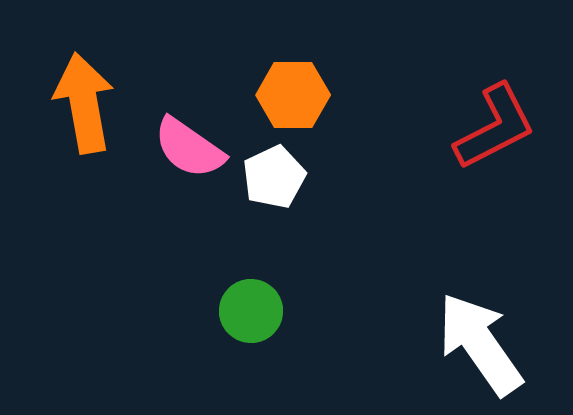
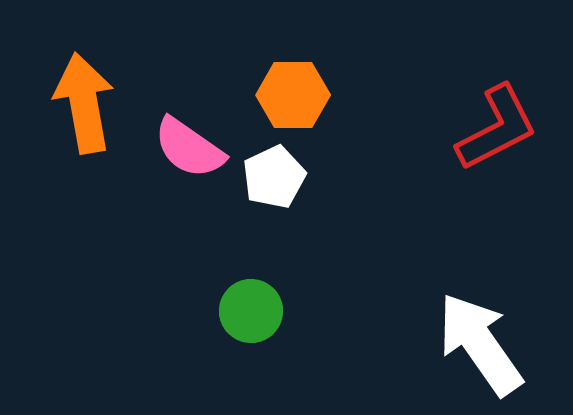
red L-shape: moved 2 px right, 1 px down
